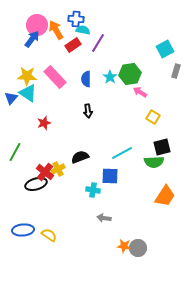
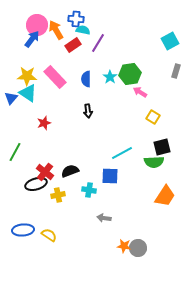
cyan square: moved 5 px right, 8 px up
black semicircle: moved 10 px left, 14 px down
yellow cross: moved 26 px down; rotated 16 degrees clockwise
cyan cross: moved 4 px left
